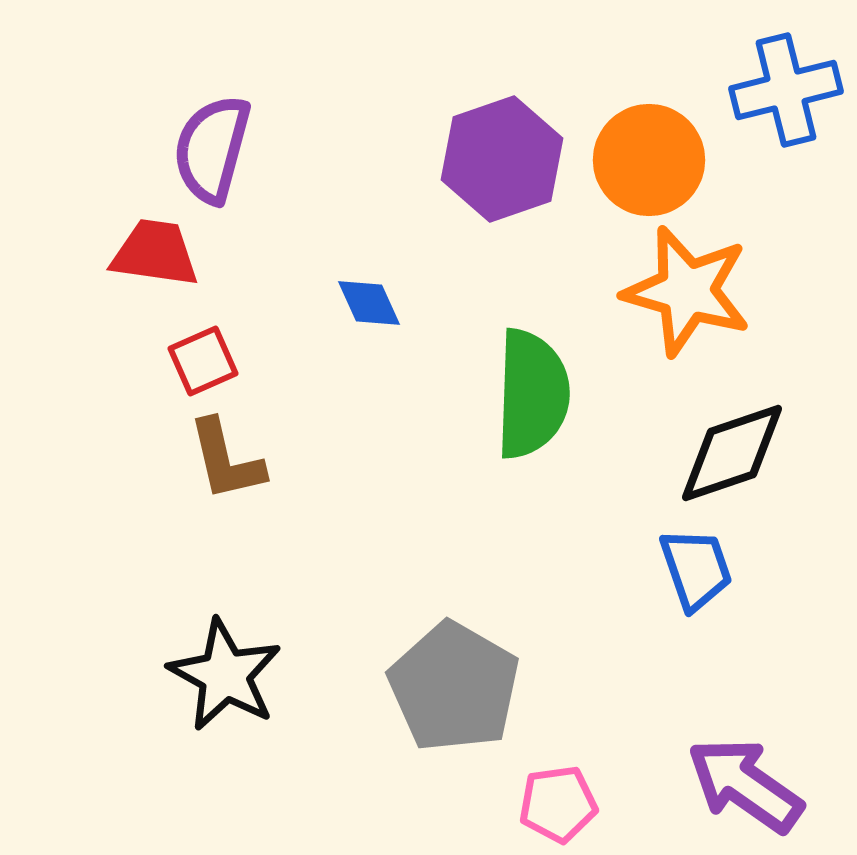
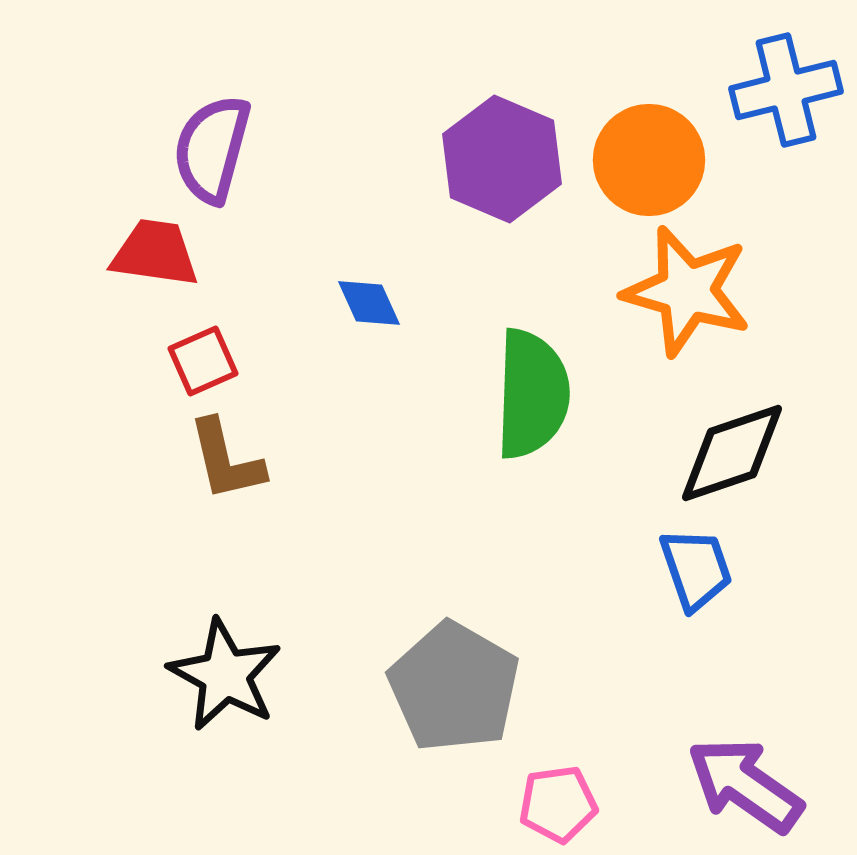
purple hexagon: rotated 18 degrees counterclockwise
